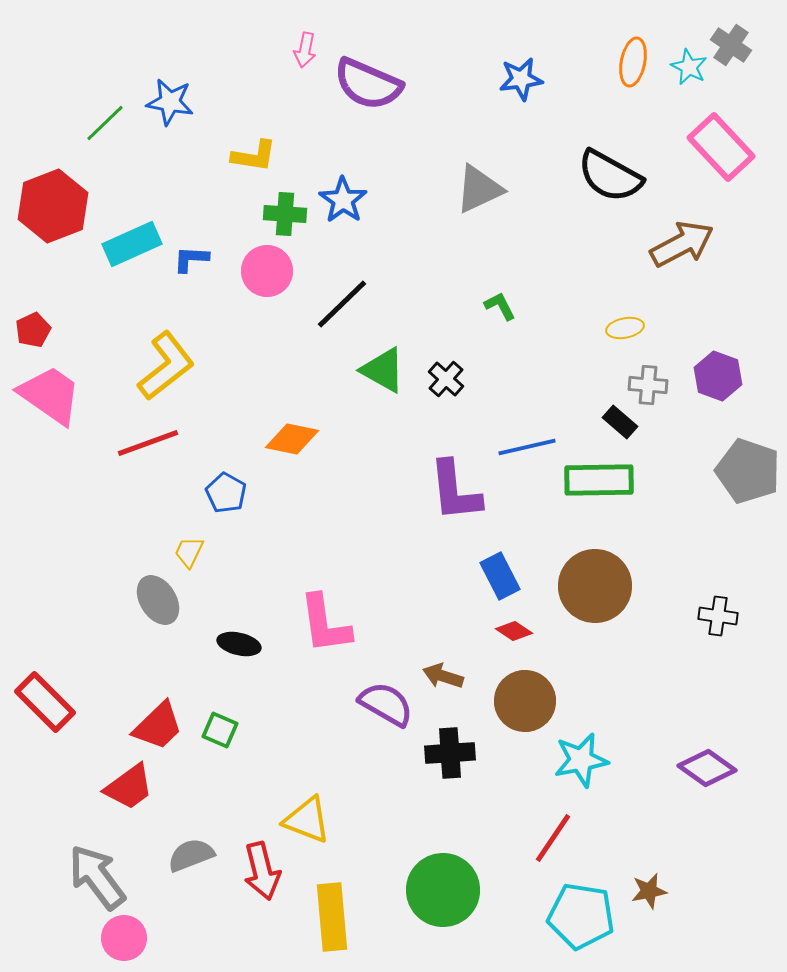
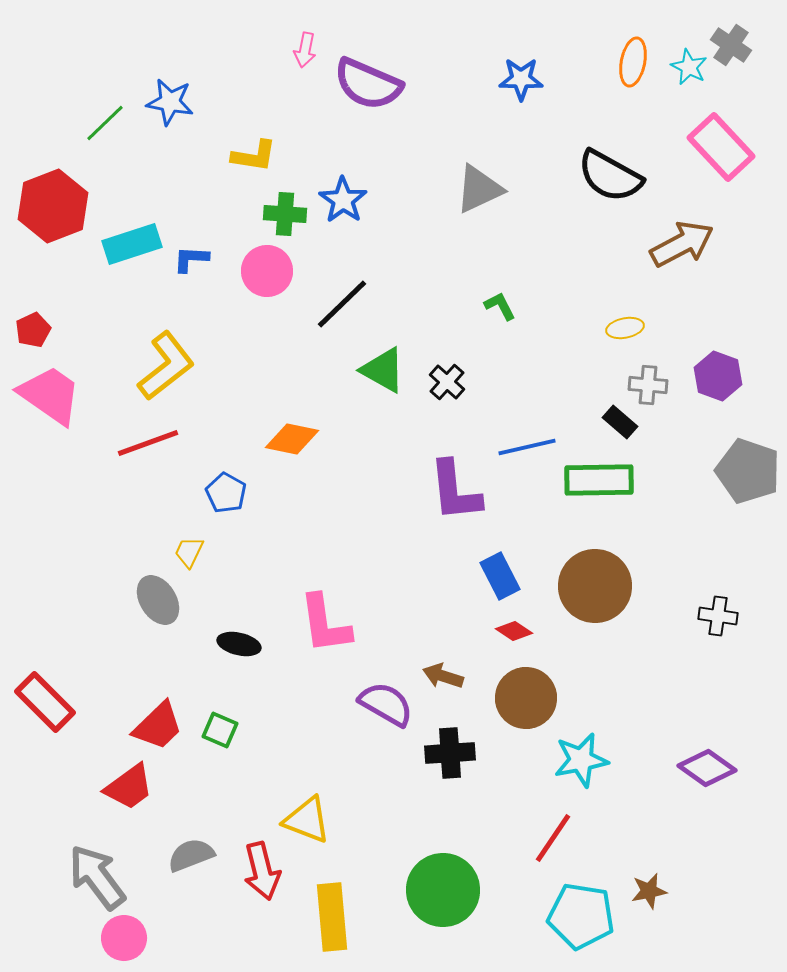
blue star at (521, 79): rotated 9 degrees clockwise
cyan rectangle at (132, 244): rotated 6 degrees clockwise
black cross at (446, 379): moved 1 px right, 3 px down
brown circle at (525, 701): moved 1 px right, 3 px up
